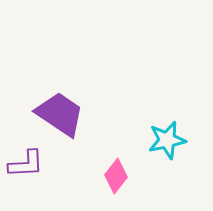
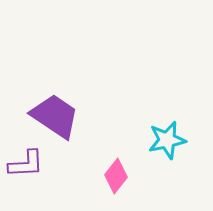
purple trapezoid: moved 5 px left, 2 px down
